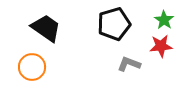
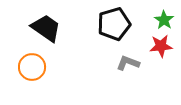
gray L-shape: moved 1 px left, 1 px up
